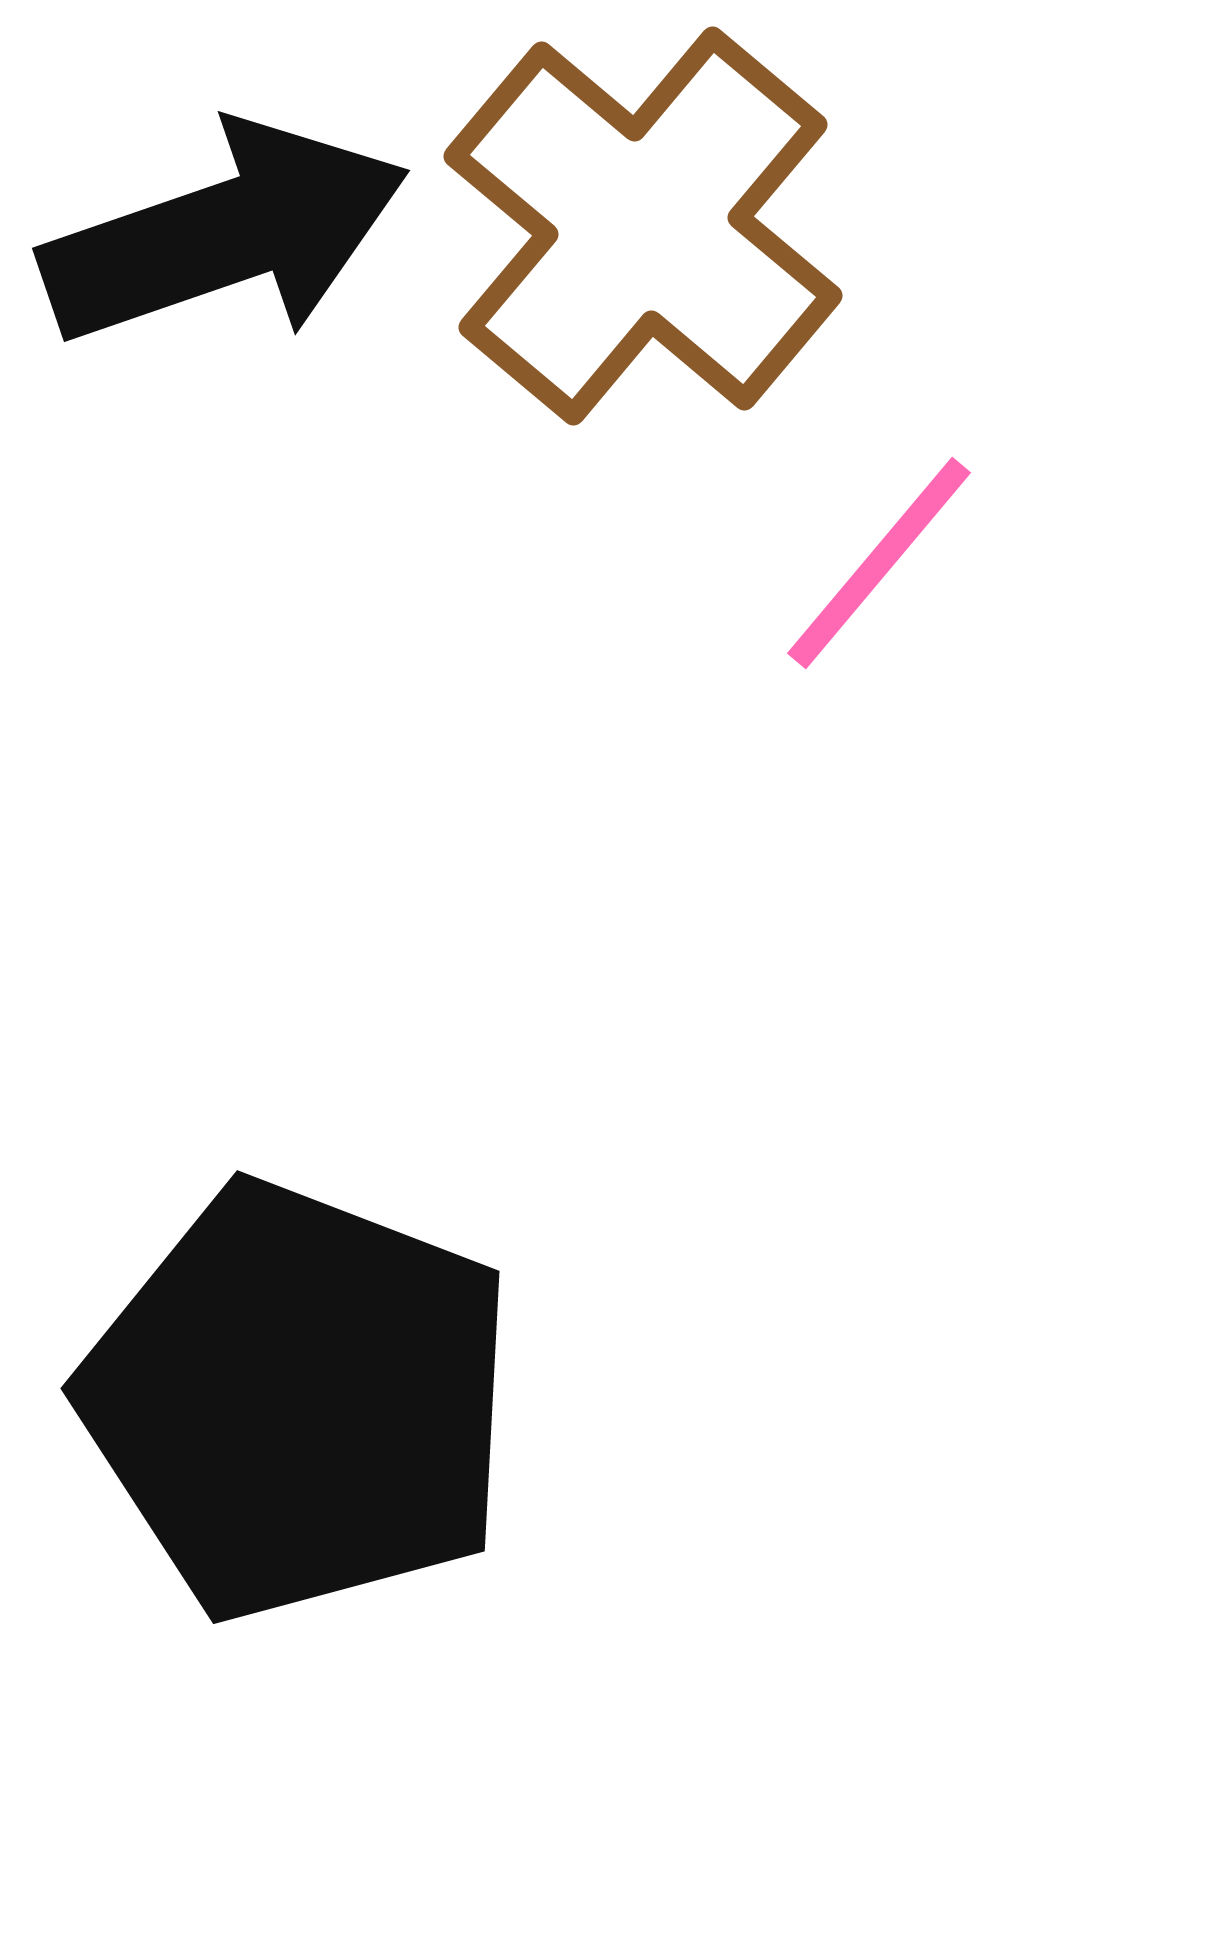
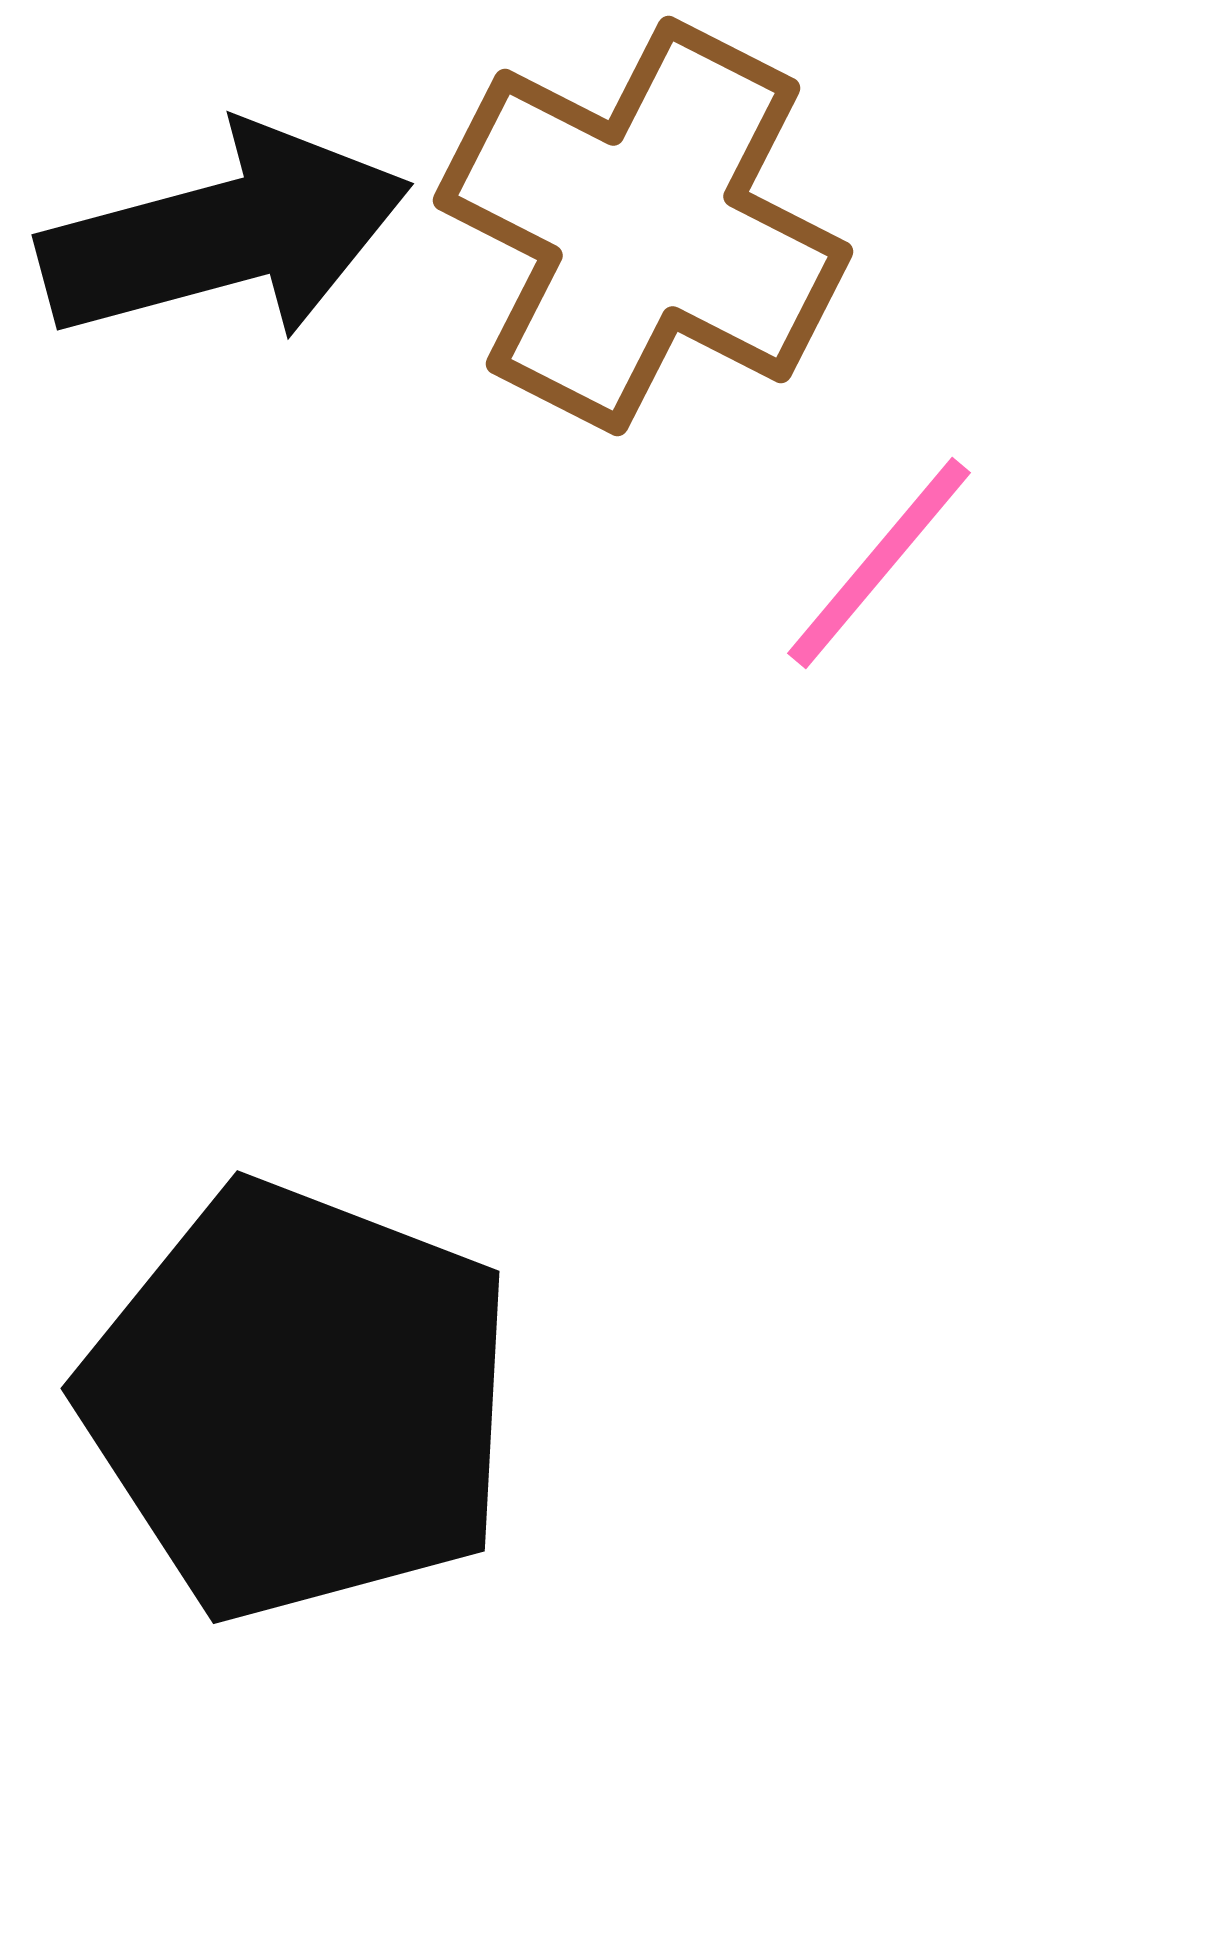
brown cross: rotated 13 degrees counterclockwise
black arrow: rotated 4 degrees clockwise
